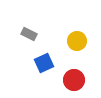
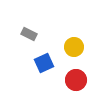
yellow circle: moved 3 px left, 6 px down
red circle: moved 2 px right
